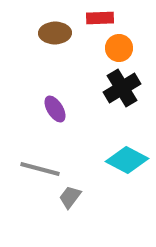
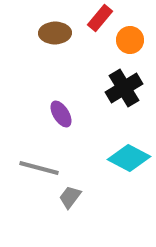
red rectangle: rotated 48 degrees counterclockwise
orange circle: moved 11 px right, 8 px up
black cross: moved 2 px right
purple ellipse: moved 6 px right, 5 px down
cyan diamond: moved 2 px right, 2 px up
gray line: moved 1 px left, 1 px up
